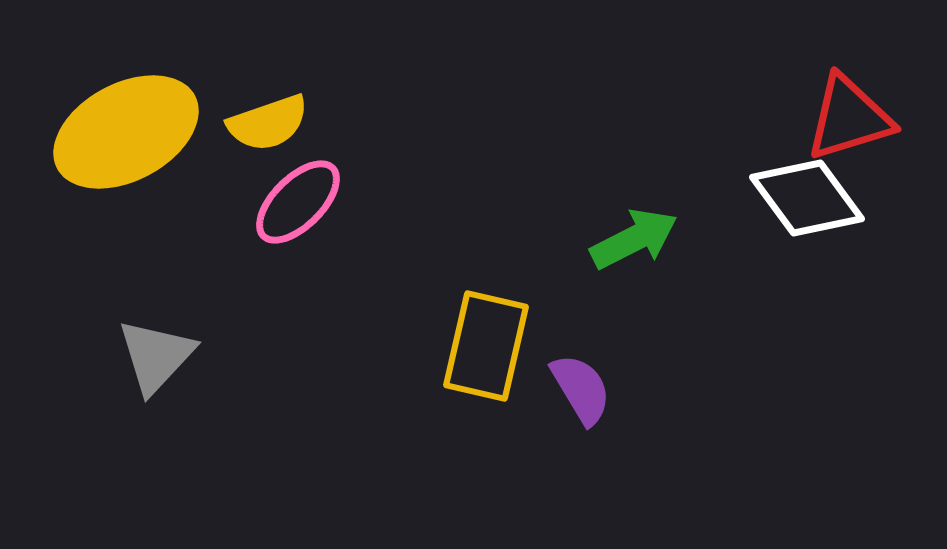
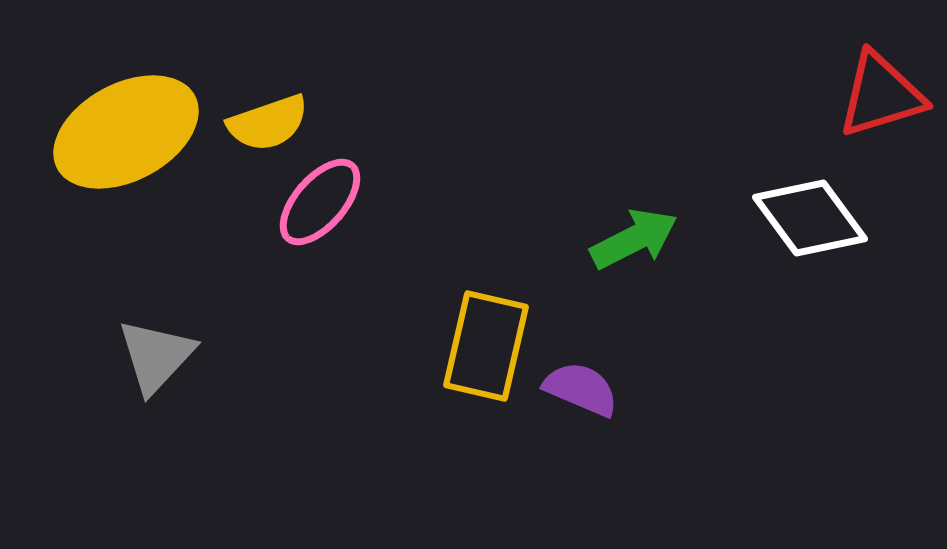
red triangle: moved 32 px right, 23 px up
white diamond: moved 3 px right, 20 px down
pink ellipse: moved 22 px right; rotated 4 degrees counterclockwise
purple semicircle: rotated 36 degrees counterclockwise
